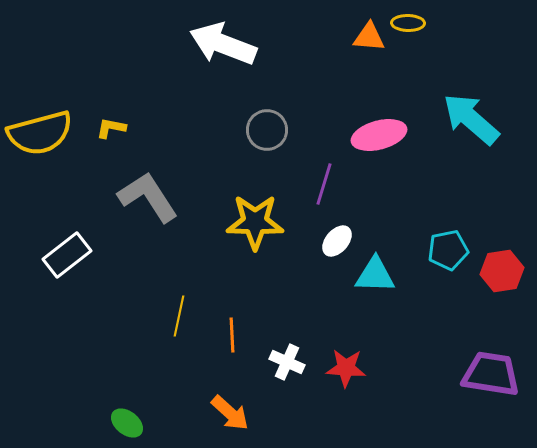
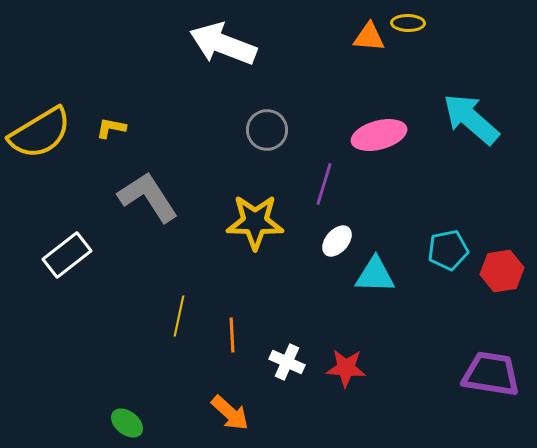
yellow semicircle: rotated 16 degrees counterclockwise
